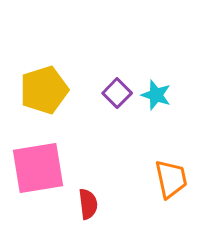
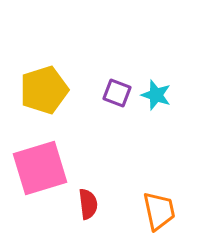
purple square: rotated 24 degrees counterclockwise
pink square: moved 2 px right; rotated 8 degrees counterclockwise
orange trapezoid: moved 12 px left, 32 px down
